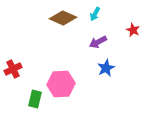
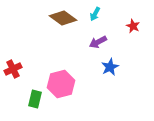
brown diamond: rotated 12 degrees clockwise
red star: moved 4 px up
blue star: moved 4 px right, 1 px up
pink hexagon: rotated 12 degrees counterclockwise
